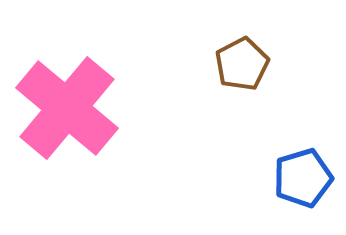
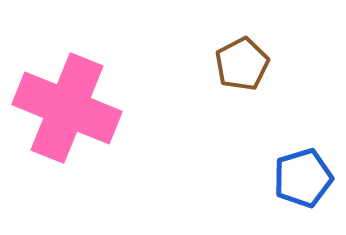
pink cross: rotated 18 degrees counterclockwise
